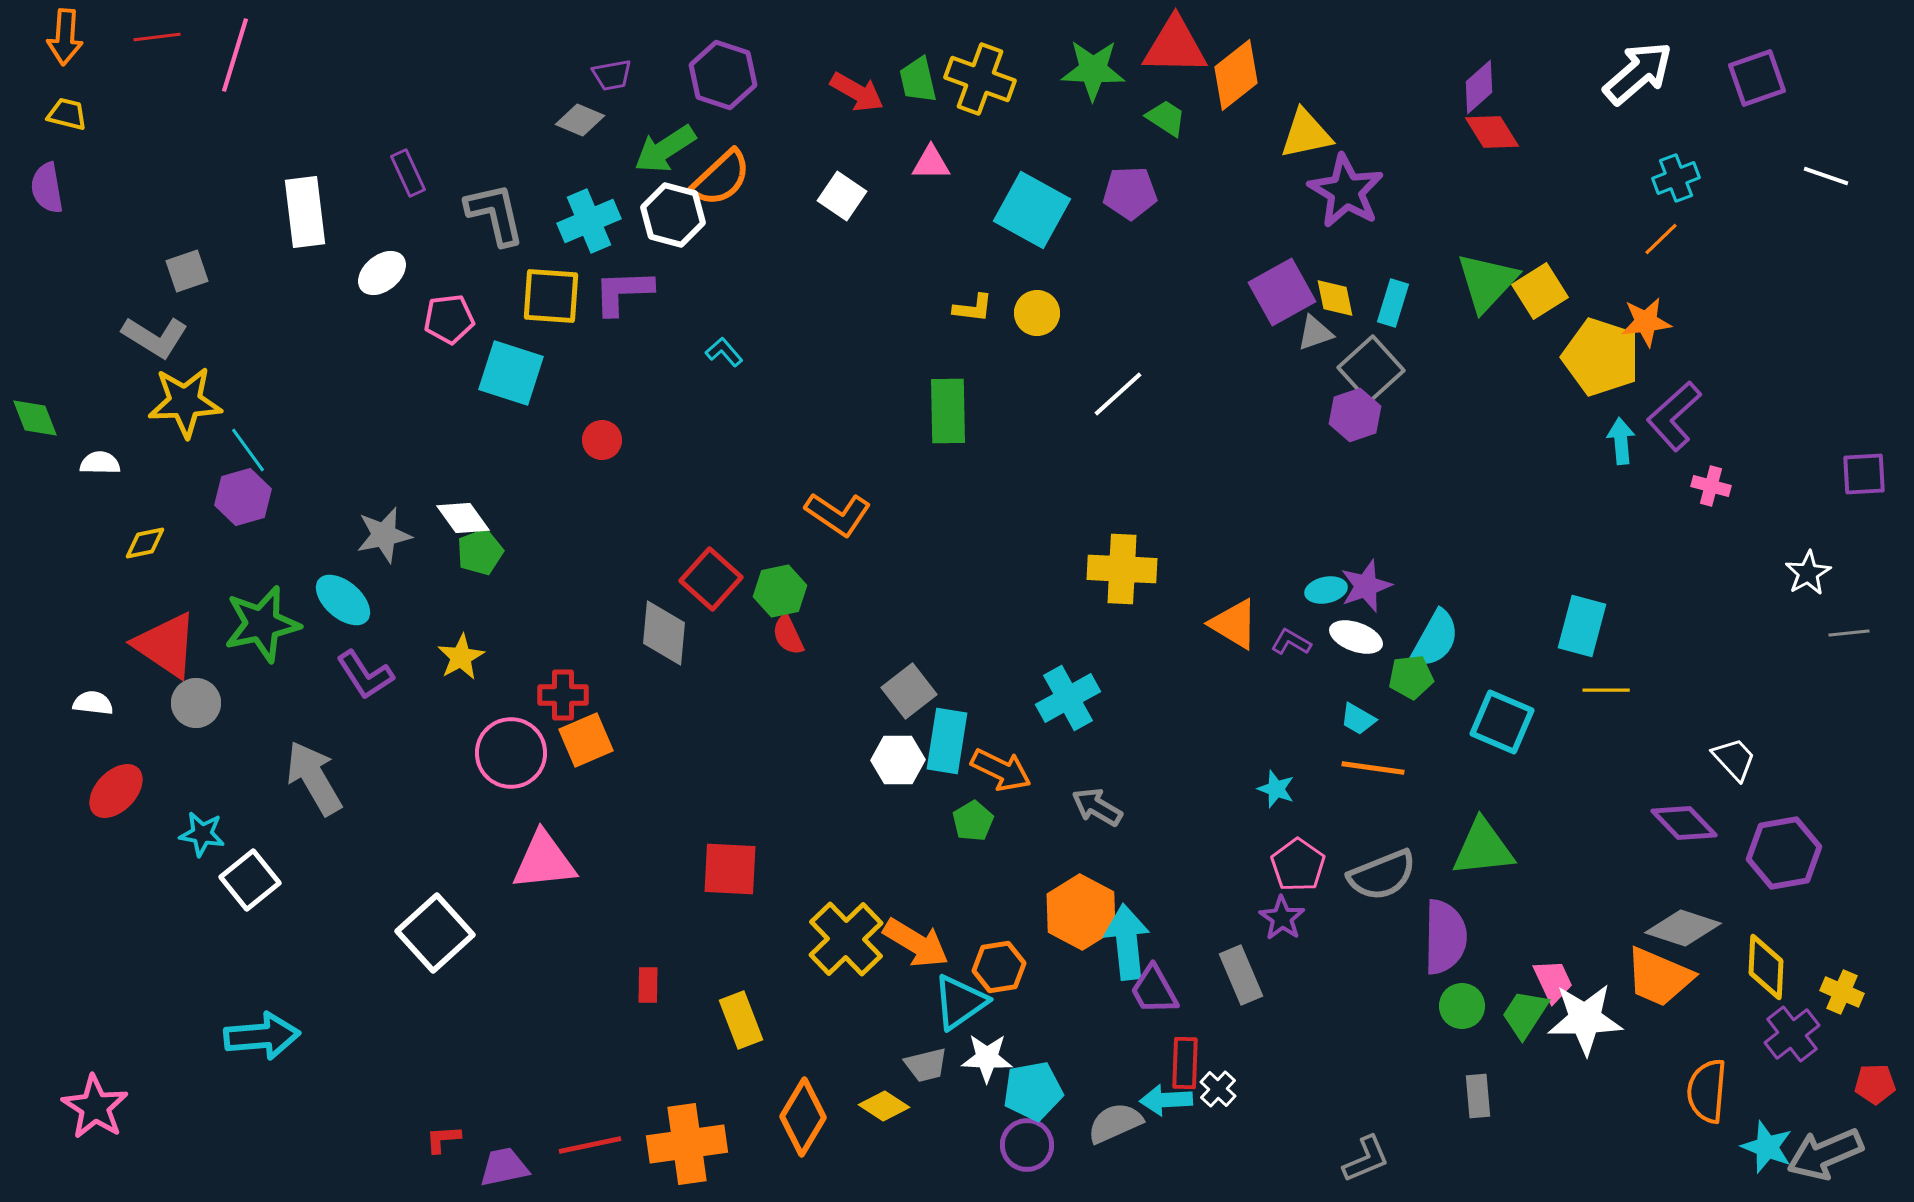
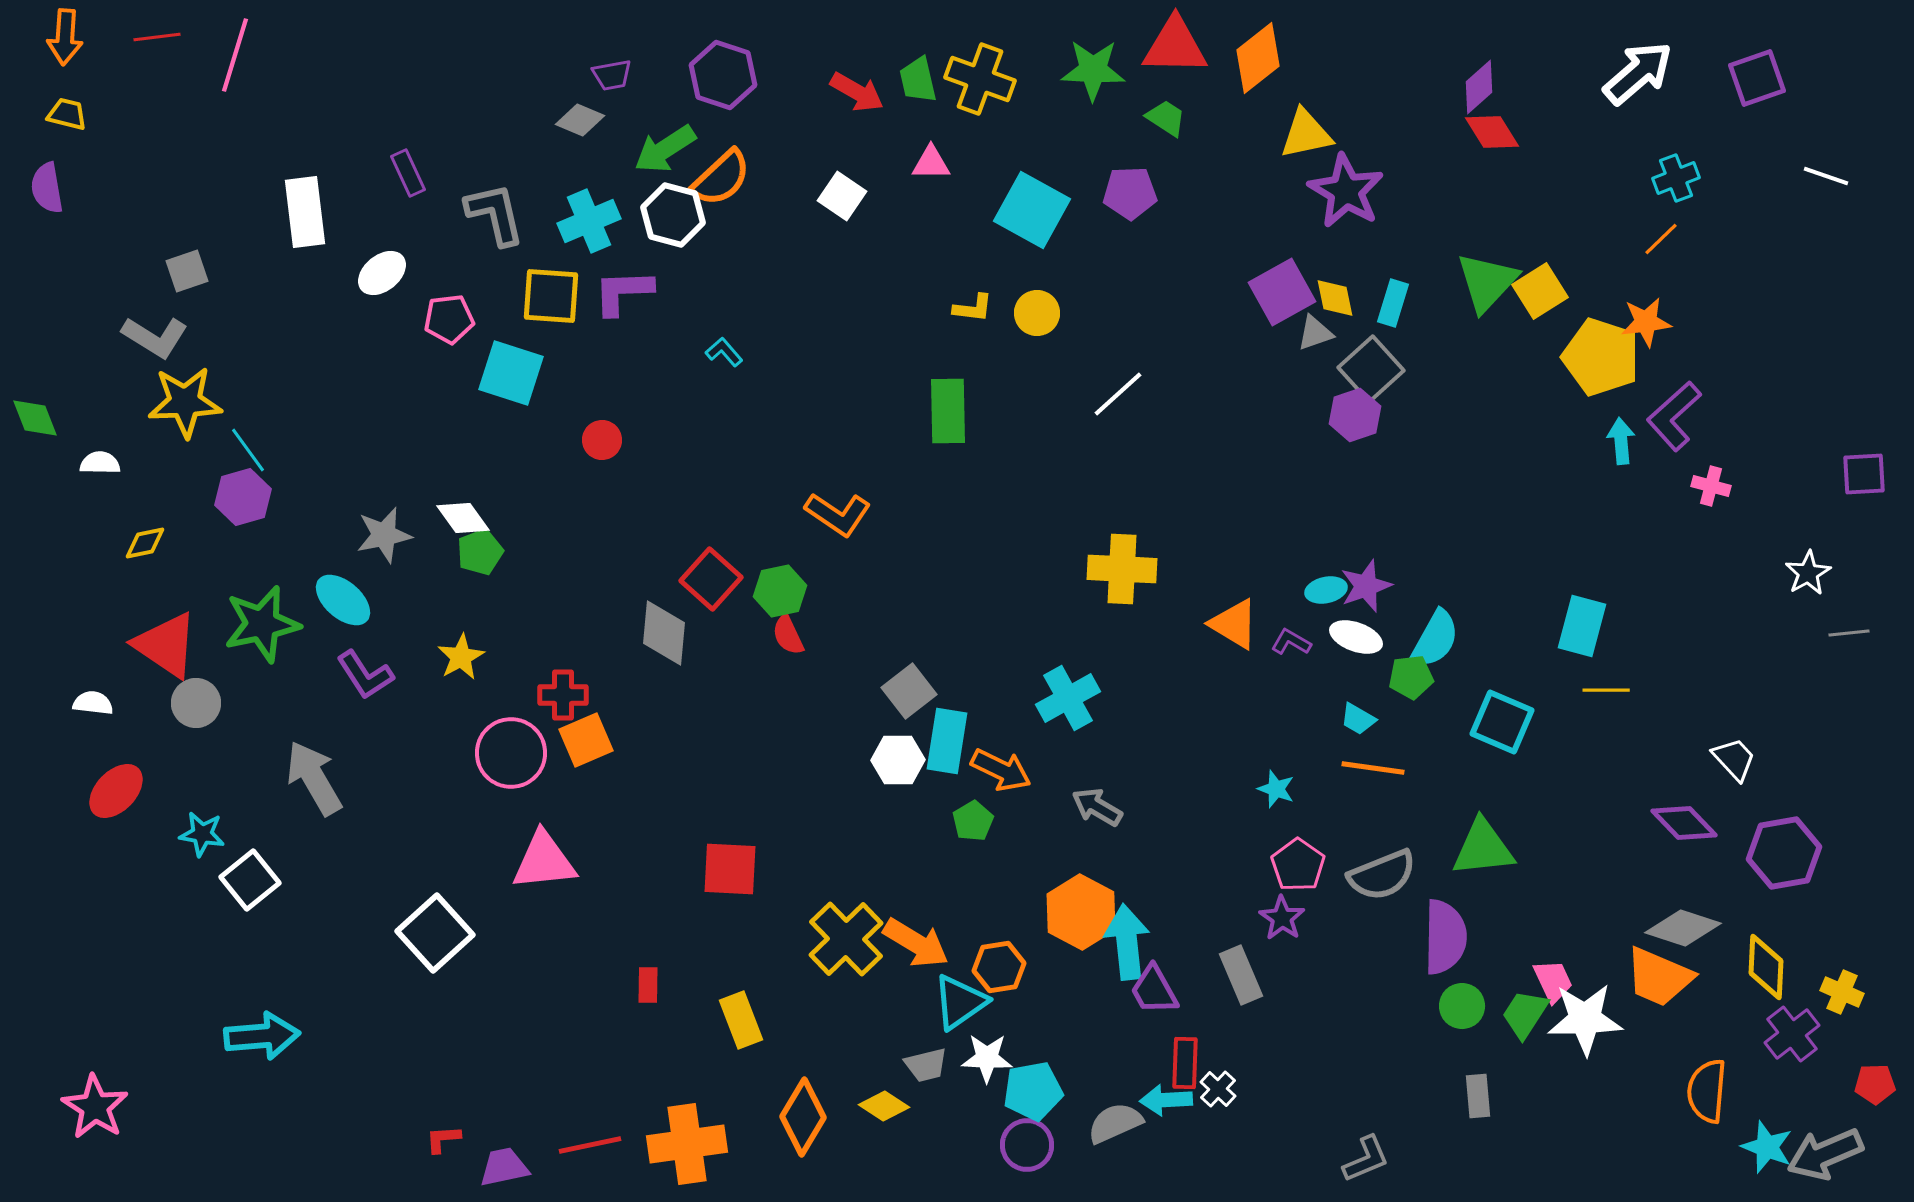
orange diamond at (1236, 75): moved 22 px right, 17 px up
